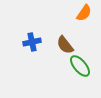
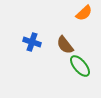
orange semicircle: rotated 12 degrees clockwise
blue cross: rotated 30 degrees clockwise
